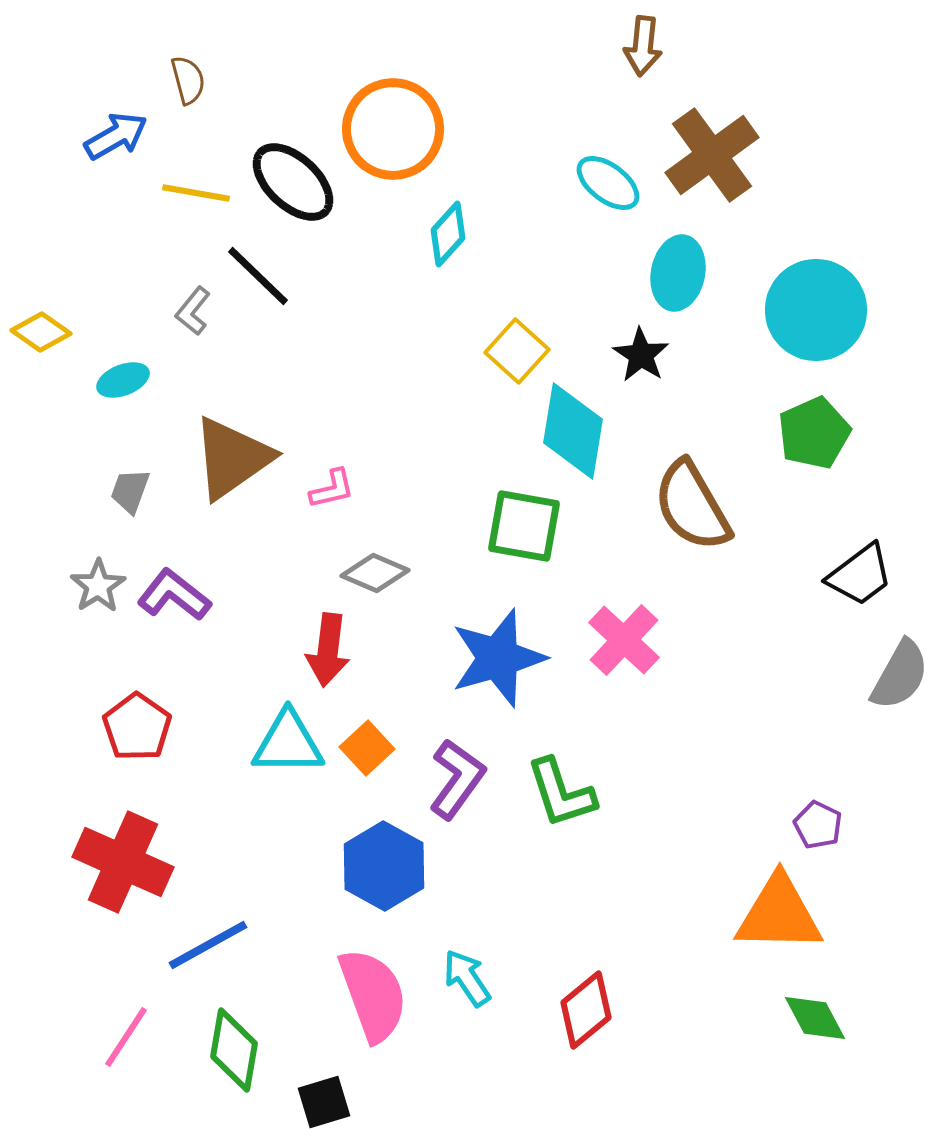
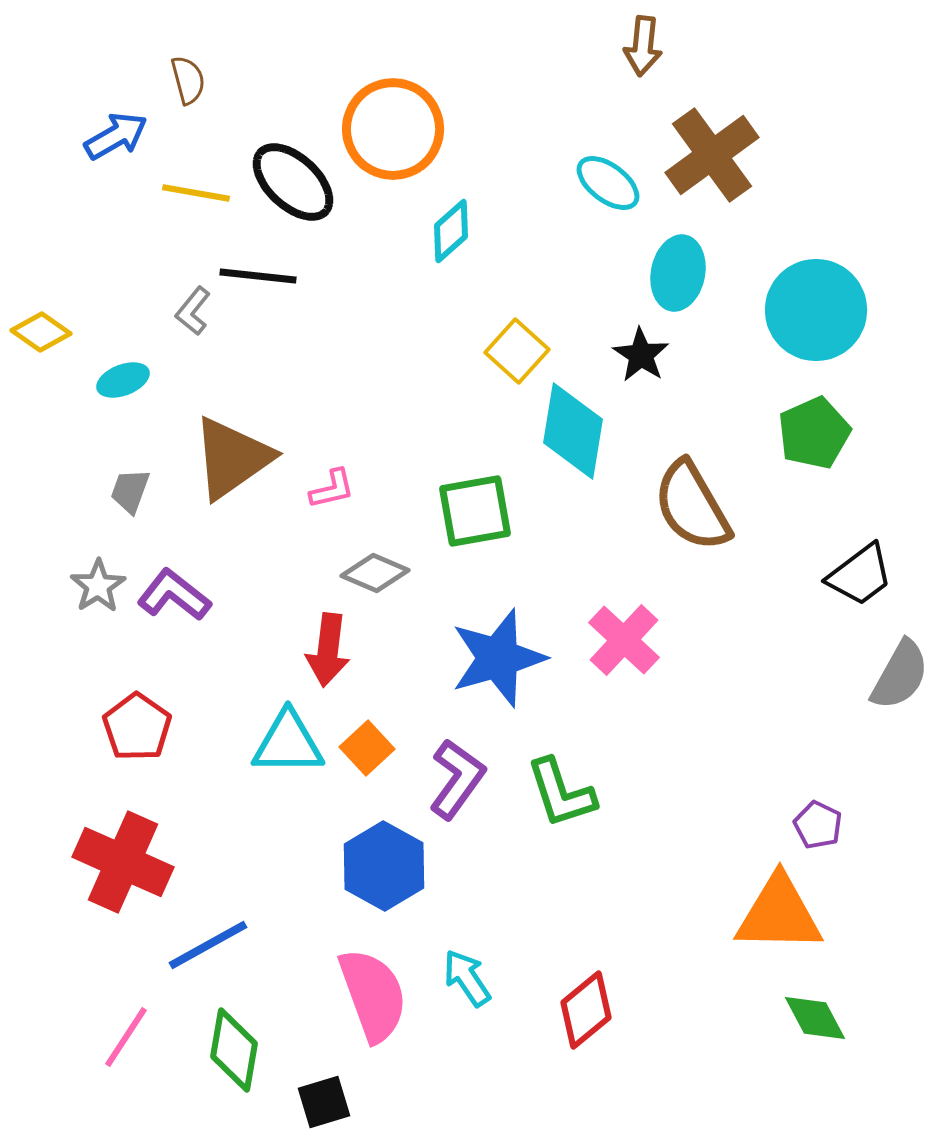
cyan diamond at (448, 234): moved 3 px right, 3 px up; rotated 6 degrees clockwise
black line at (258, 276): rotated 38 degrees counterclockwise
green square at (524, 526): moved 49 px left, 15 px up; rotated 20 degrees counterclockwise
